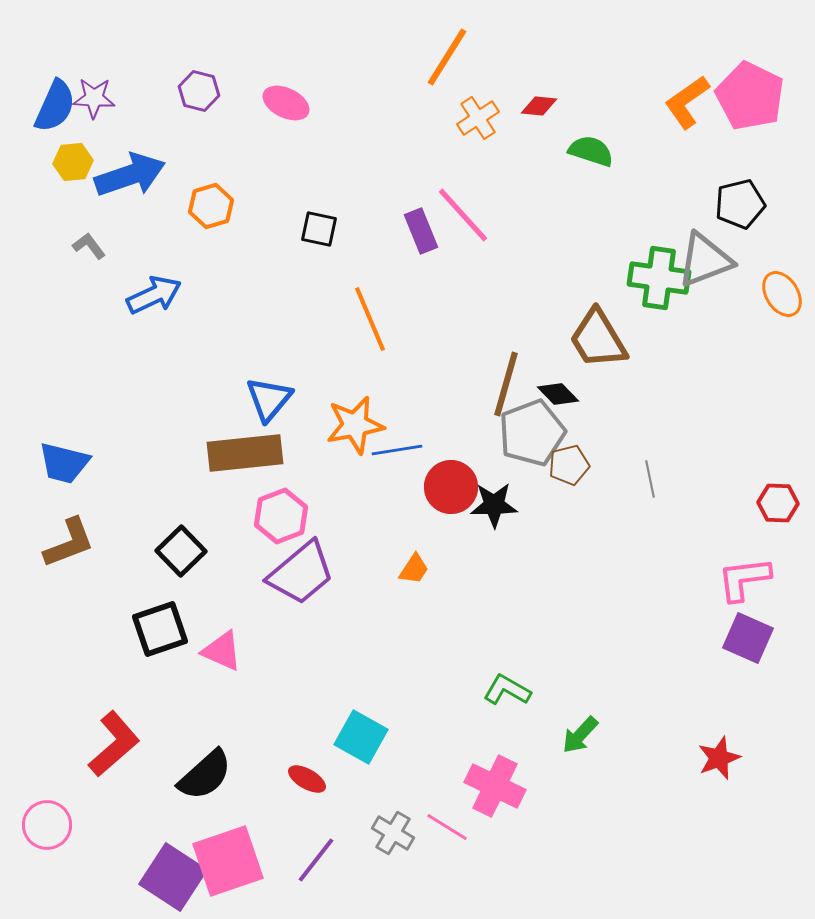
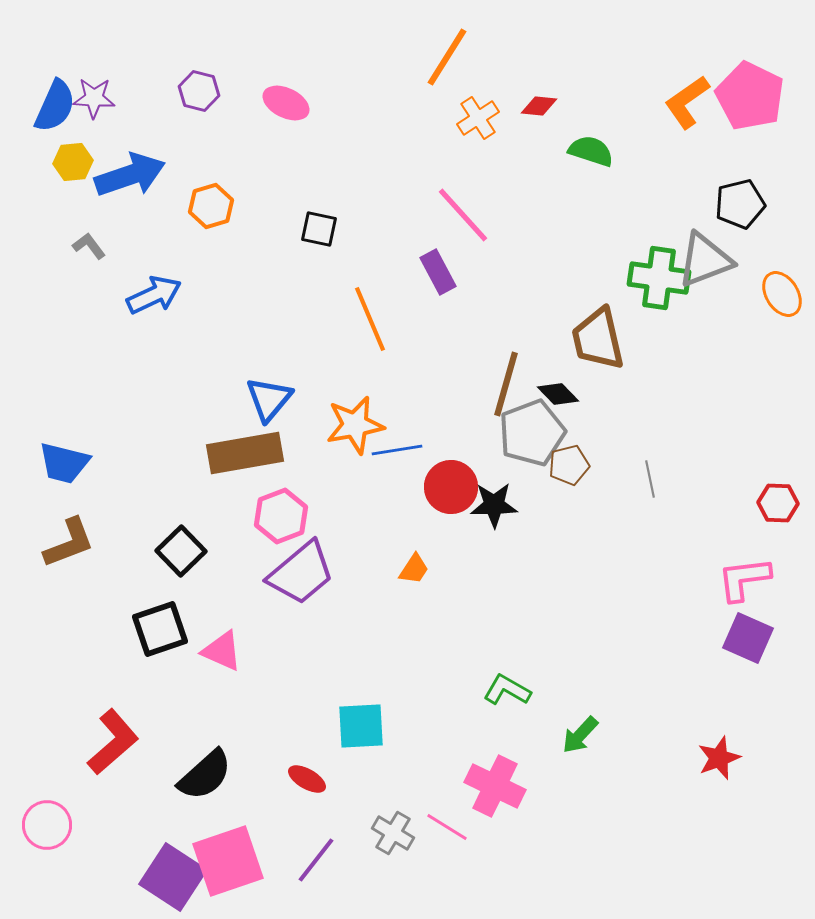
purple rectangle at (421, 231): moved 17 px right, 41 px down; rotated 6 degrees counterclockwise
brown trapezoid at (598, 339): rotated 18 degrees clockwise
brown rectangle at (245, 453): rotated 4 degrees counterclockwise
cyan square at (361, 737): moved 11 px up; rotated 32 degrees counterclockwise
red L-shape at (114, 744): moved 1 px left, 2 px up
